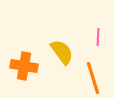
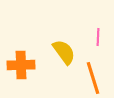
yellow semicircle: moved 2 px right
orange cross: moved 3 px left, 1 px up; rotated 12 degrees counterclockwise
